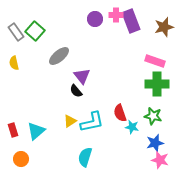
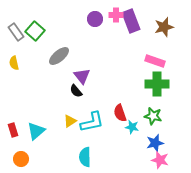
cyan semicircle: rotated 18 degrees counterclockwise
